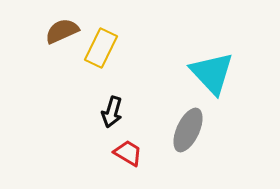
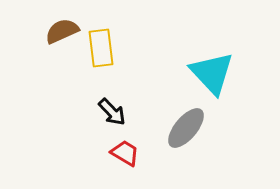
yellow rectangle: rotated 33 degrees counterclockwise
black arrow: rotated 60 degrees counterclockwise
gray ellipse: moved 2 px left, 2 px up; rotated 15 degrees clockwise
red trapezoid: moved 3 px left
